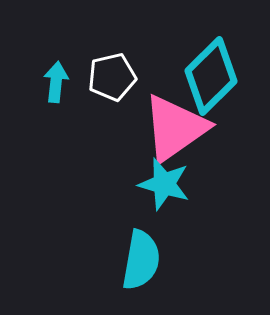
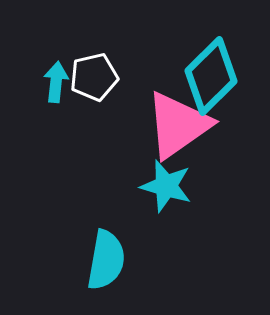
white pentagon: moved 18 px left
pink triangle: moved 3 px right, 3 px up
cyan star: moved 2 px right, 2 px down
cyan semicircle: moved 35 px left
